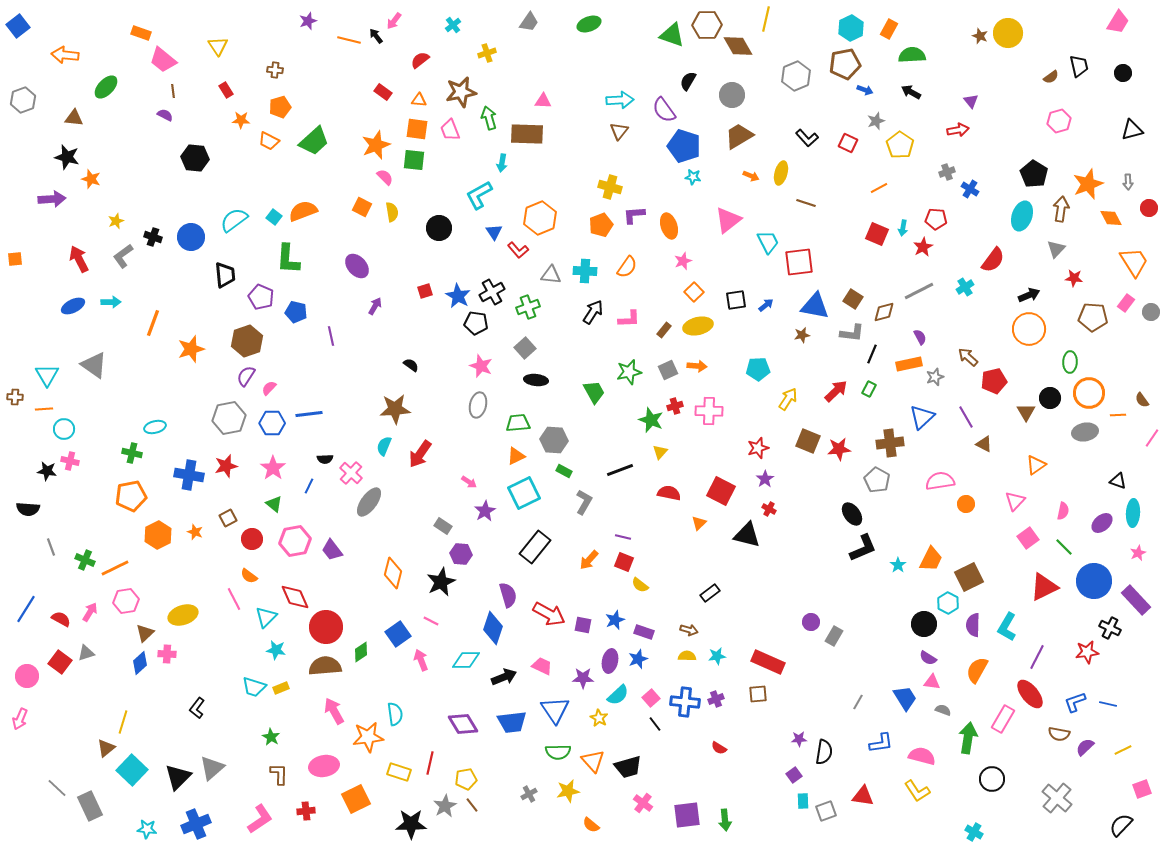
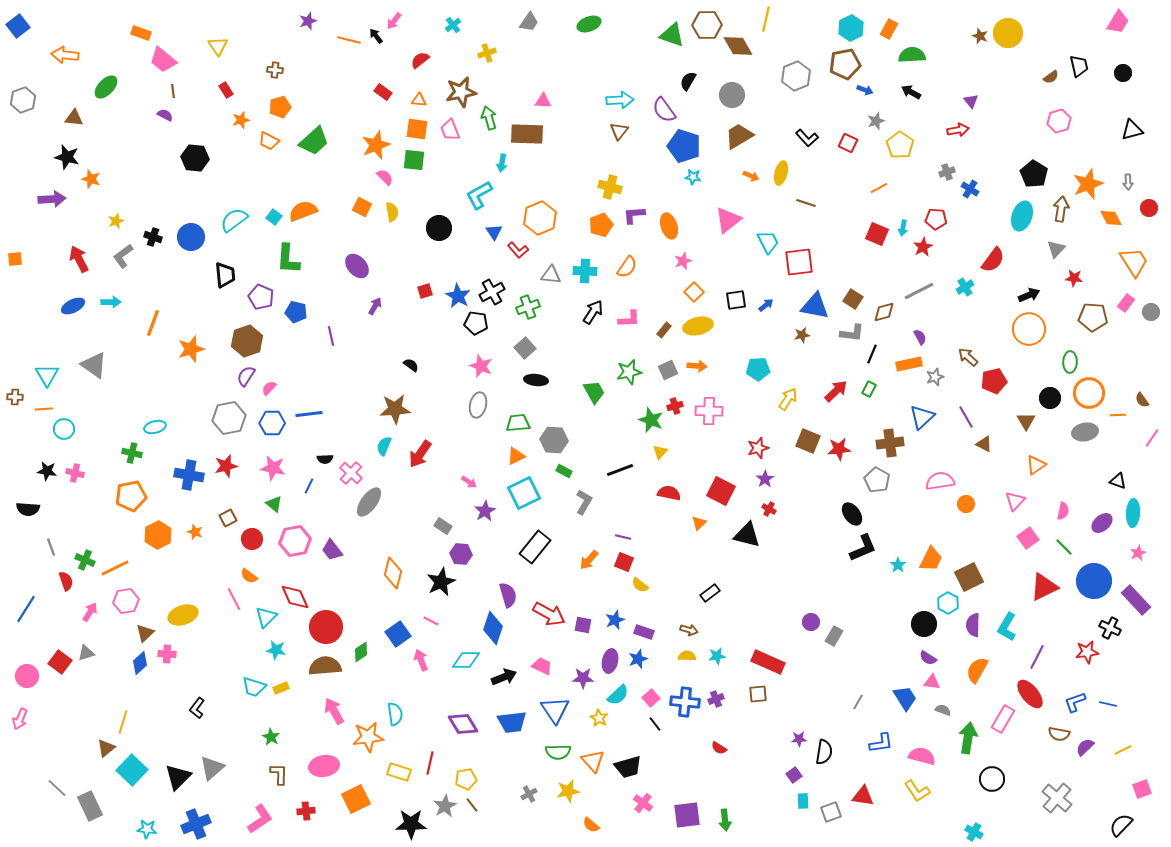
orange star at (241, 120): rotated 18 degrees counterclockwise
brown triangle at (1026, 412): moved 9 px down
pink cross at (70, 461): moved 5 px right, 12 px down
pink star at (273, 468): rotated 25 degrees counterclockwise
red semicircle at (61, 619): moved 5 px right, 38 px up; rotated 42 degrees clockwise
gray square at (826, 811): moved 5 px right, 1 px down
